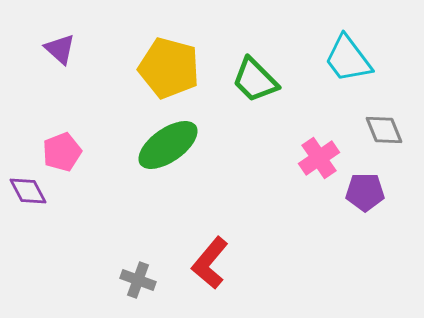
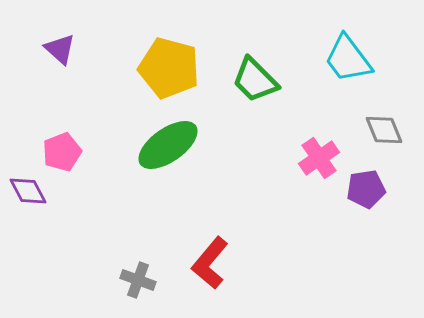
purple pentagon: moved 1 px right, 3 px up; rotated 9 degrees counterclockwise
